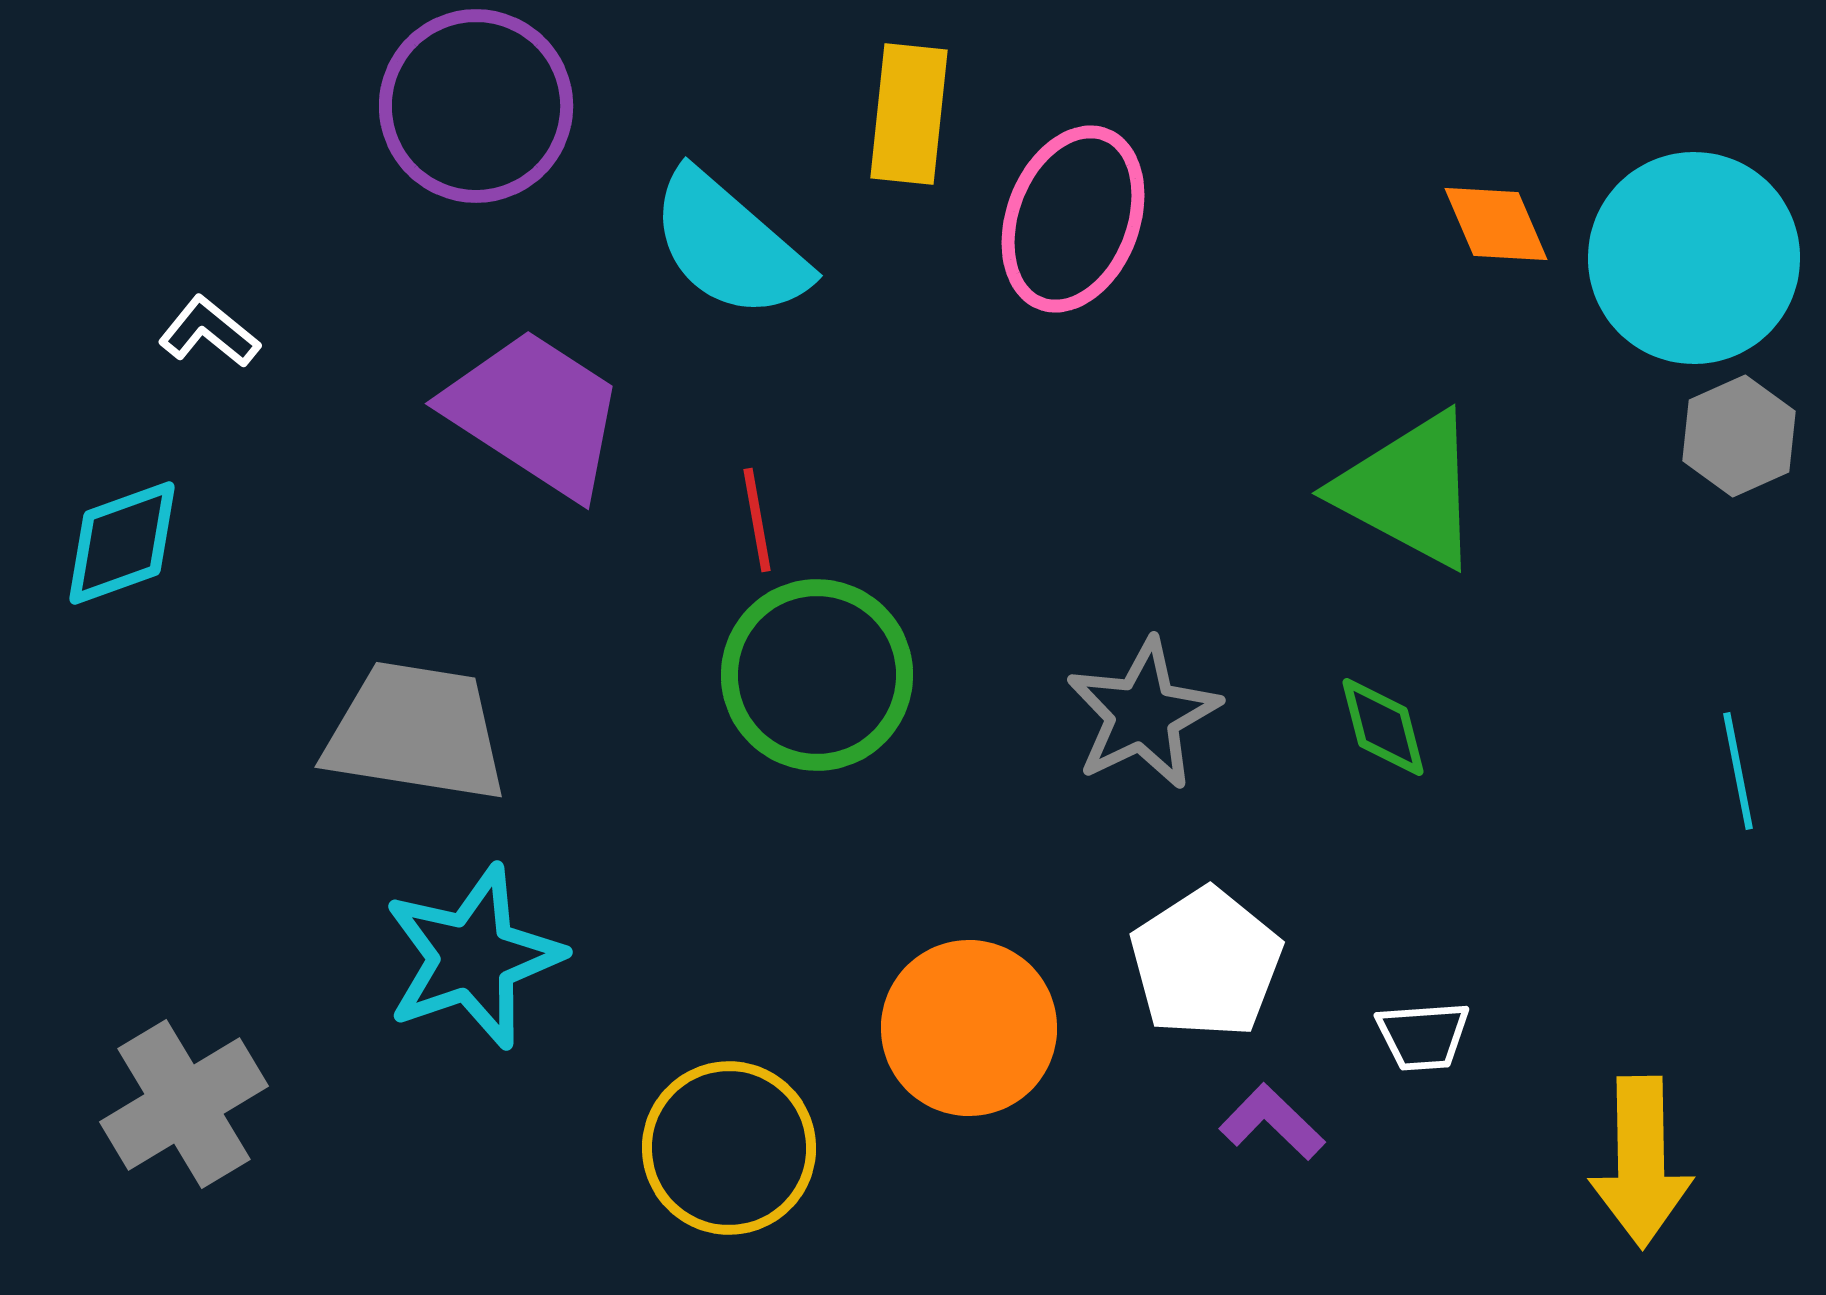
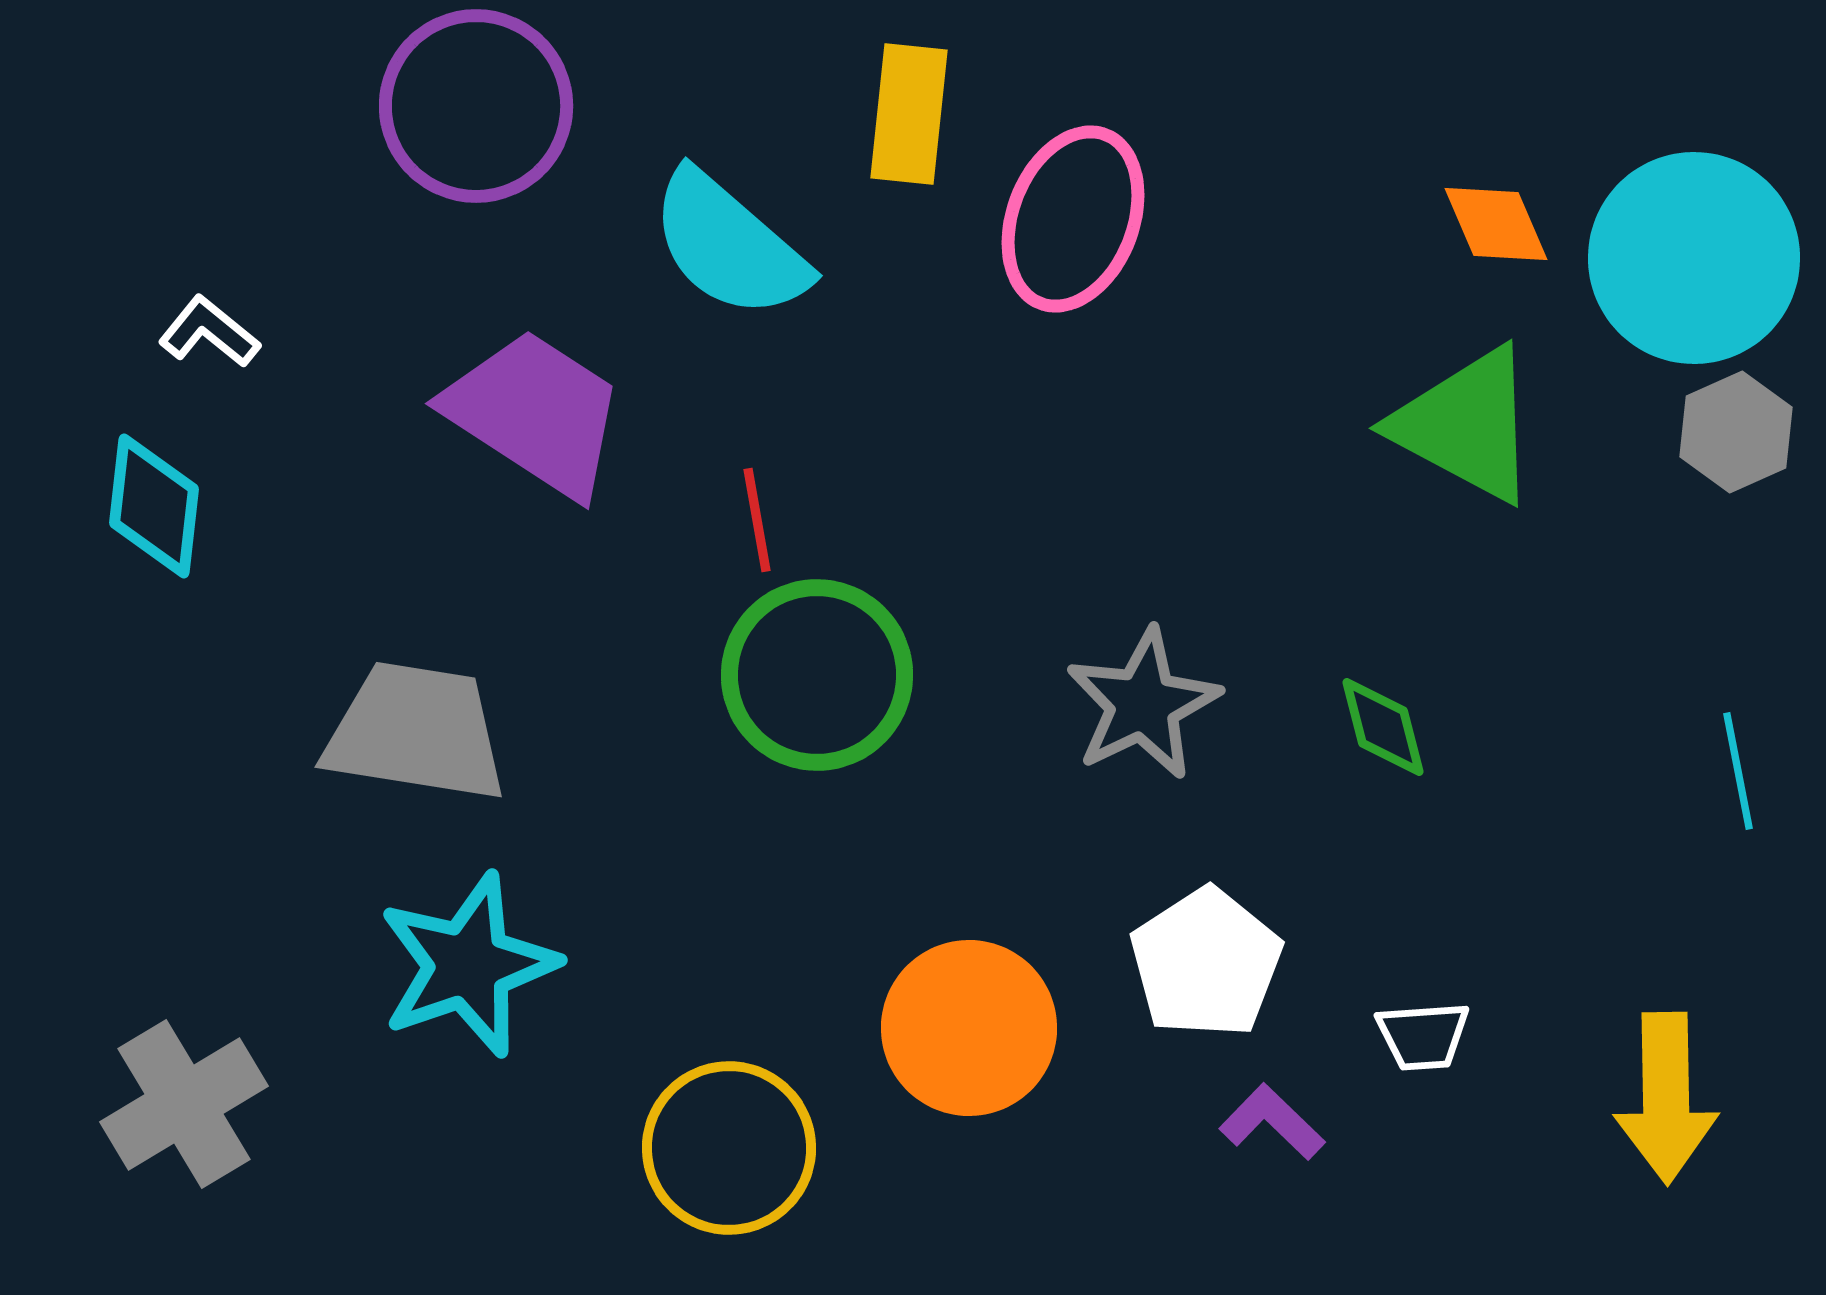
gray hexagon: moved 3 px left, 4 px up
green triangle: moved 57 px right, 65 px up
cyan diamond: moved 32 px right, 37 px up; rotated 64 degrees counterclockwise
gray star: moved 10 px up
cyan star: moved 5 px left, 8 px down
yellow arrow: moved 25 px right, 64 px up
